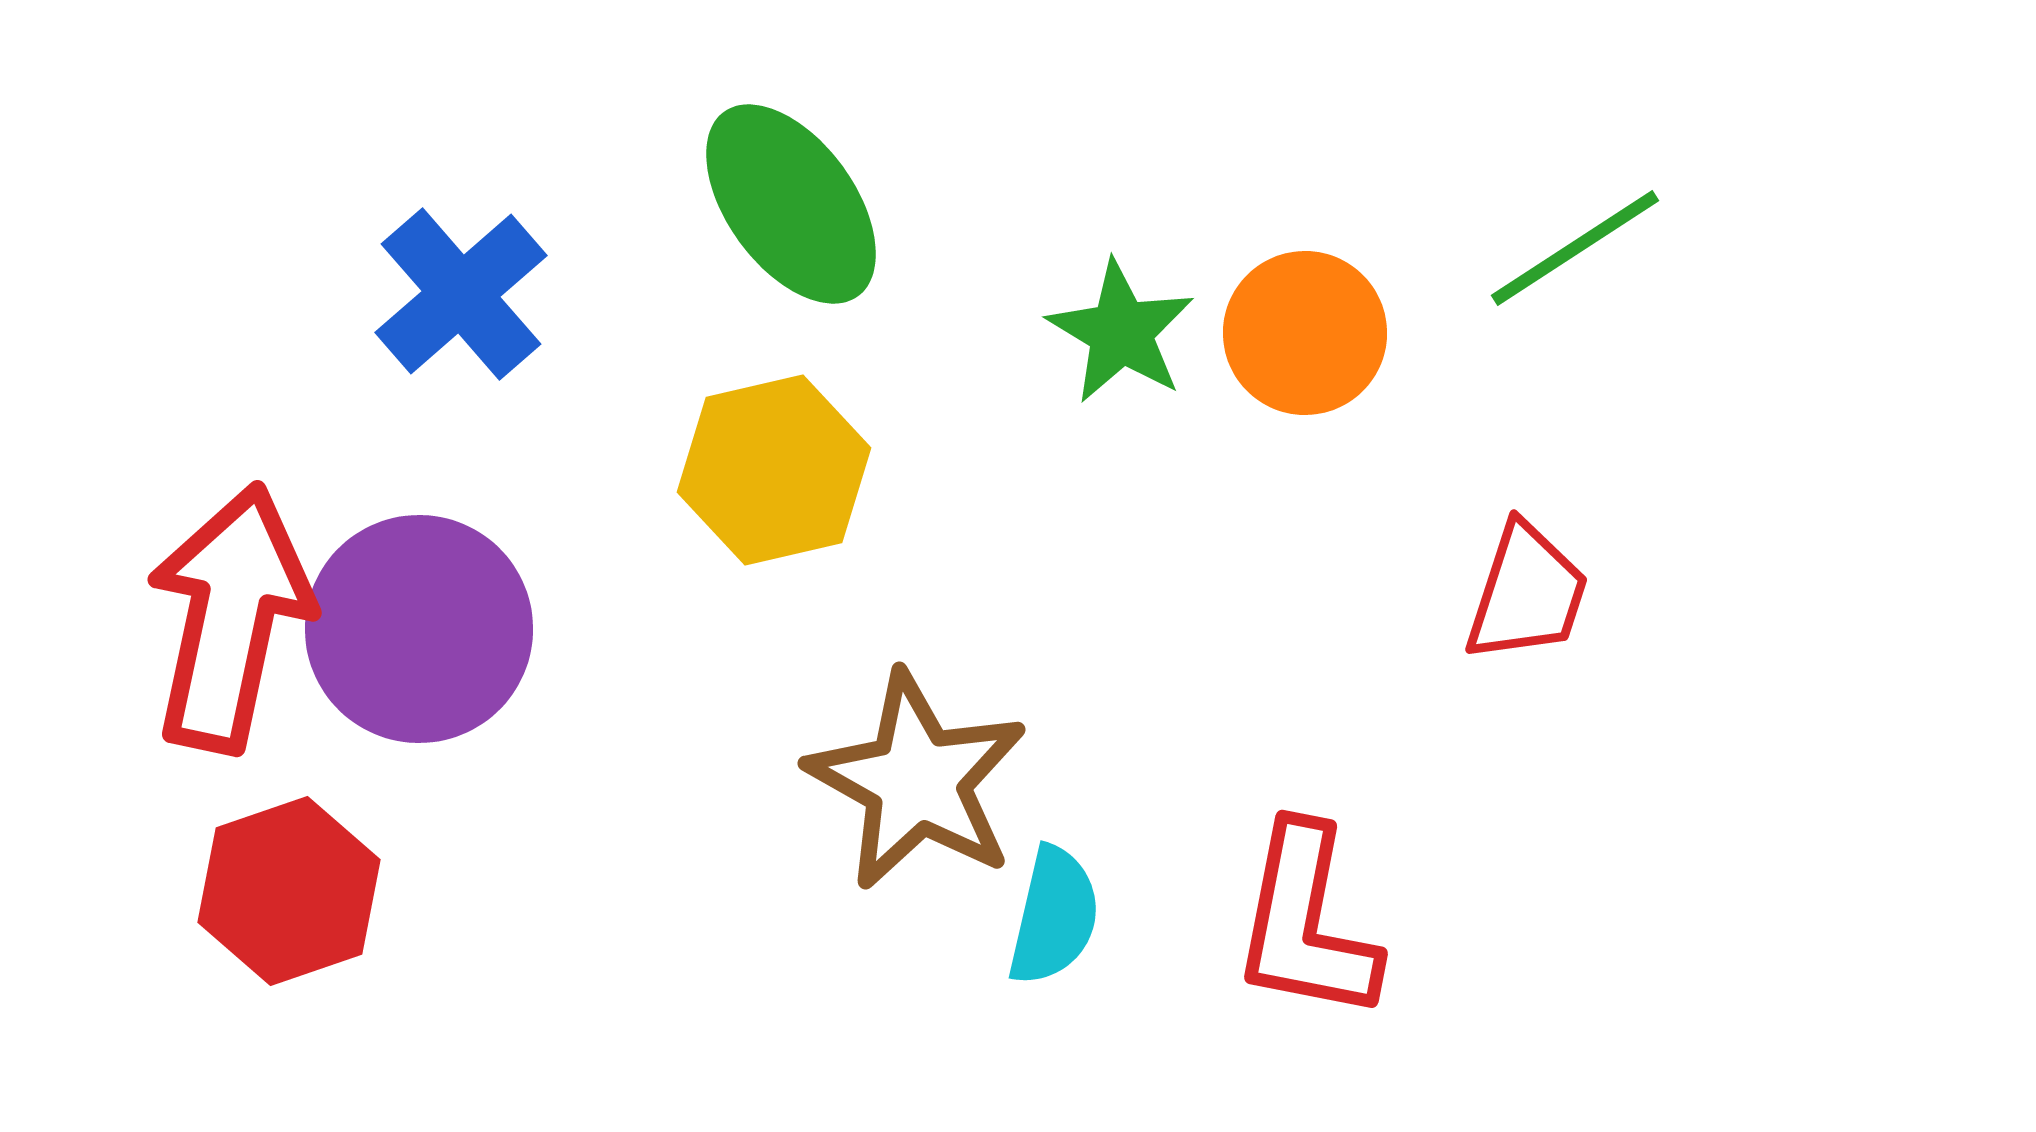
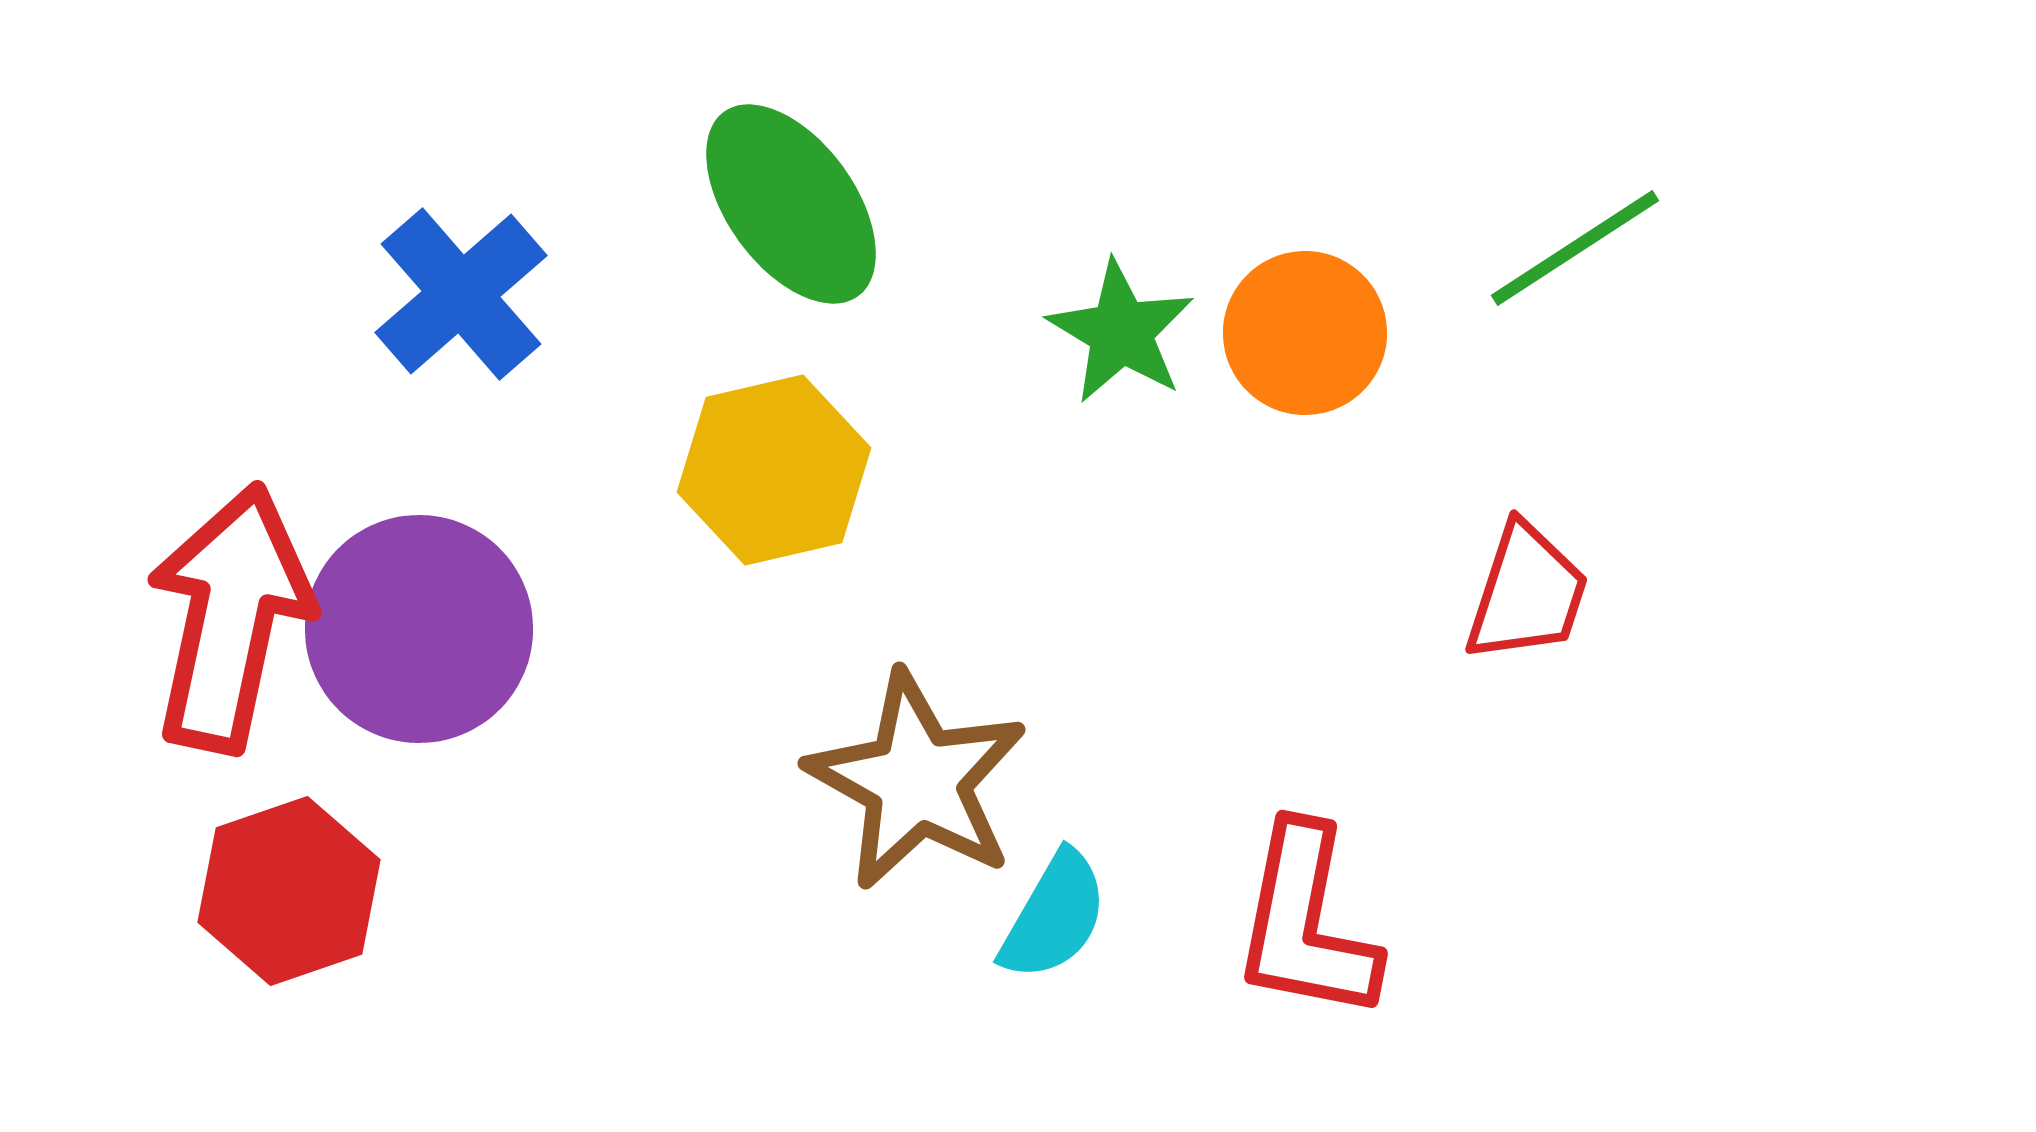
cyan semicircle: rotated 17 degrees clockwise
